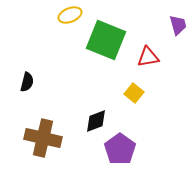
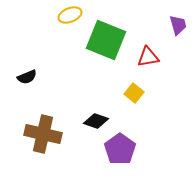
black semicircle: moved 5 px up; rotated 54 degrees clockwise
black diamond: rotated 40 degrees clockwise
brown cross: moved 4 px up
